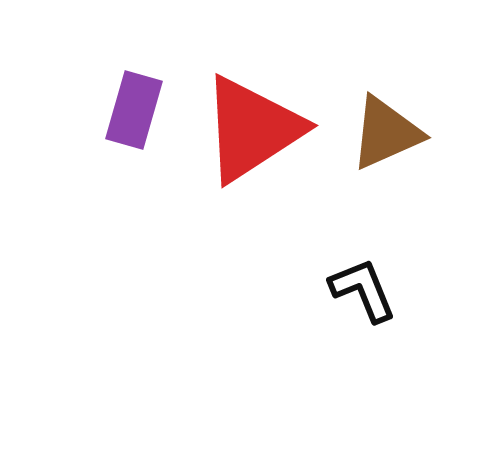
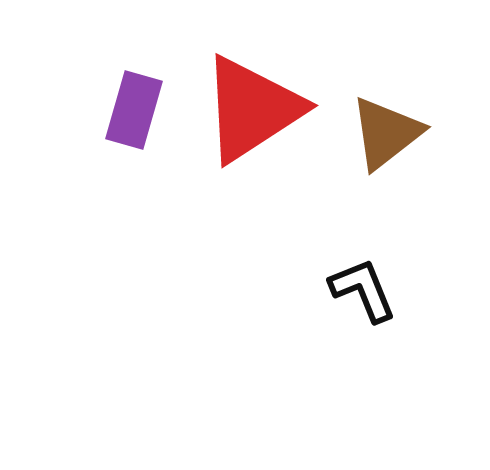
red triangle: moved 20 px up
brown triangle: rotated 14 degrees counterclockwise
